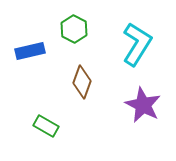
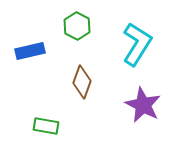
green hexagon: moved 3 px right, 3 px up
green rectangle: rotated 20 degrees counterclockwise
